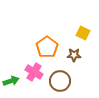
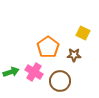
orange pentagon: moved 1 px right
green arrow: moved 9 px up
